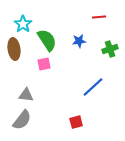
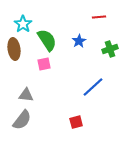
blue star: rotated 24 degrees counterclockwise
